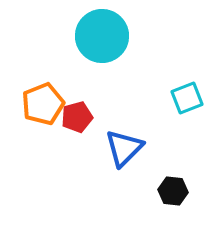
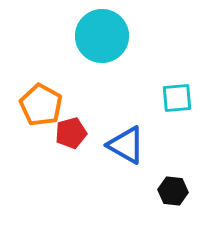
cyan square: moved 10 px left; rotated 16 degrees clockwise
orange pentagon: moved 2 px left, 1 px down; rotated 21 degrees counterclockwise
red pentagon: moved 6 px left, 16 px down
blue triangle: moved 2 px right, 3 px up; rotated 45 degrees counterclockwise
